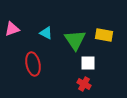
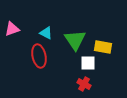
yellow rectangle: moved 1 px left, 12 px down
red ellipse: moved 6 px right, 8 px up
